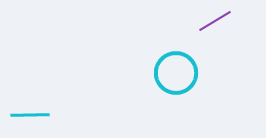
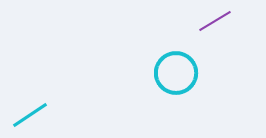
cyan line: rotated 33 degrees counterclockwise
